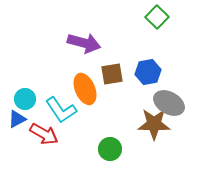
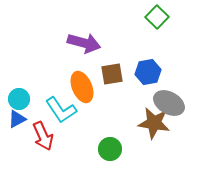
orange ellipse: moved 3 px left, 2 px up
cyan circle: moved 6 px left
brown star: moved 1 px up; rotated 8 degrees clockwise
red arrow: moved 1 px left, 2 px down; rotated 36 degrees clockwise
